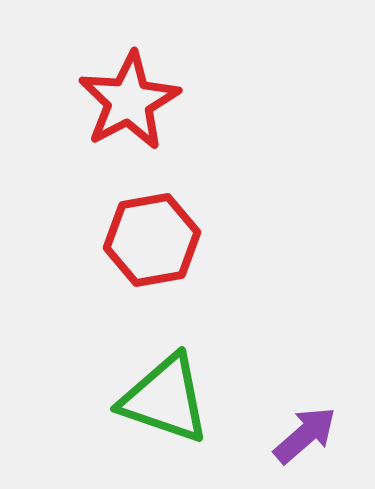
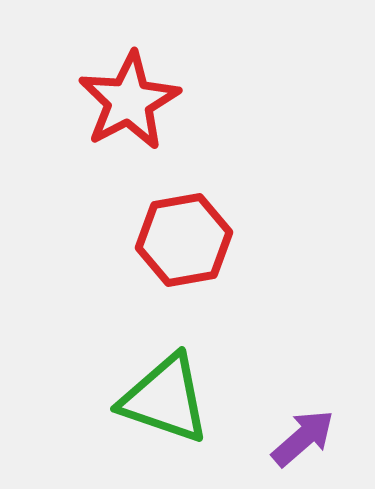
red hexagon: moved 32 px right
purple arrow: moved 2 px left, 3 px down
